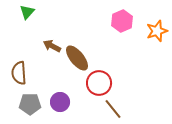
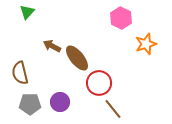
pink hexagon: moved 1 px left, 3 px up; rotated 10 degrees counterclockwise
orange star: moved 11 px left, 13 px down
brown semicircle: moved 1 px right; rotated 10 degrees counterclockwise
